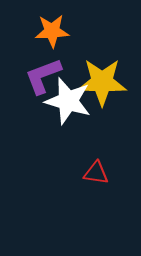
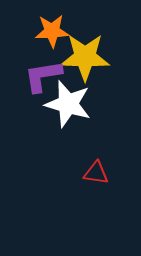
purple L-shape: rotated 12 degrees clockwise
yellow star: moved 17 px left, 25 px up
white star: moved 3 px down
